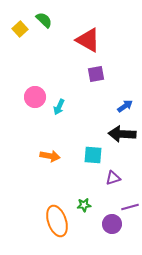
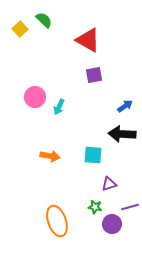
purple square: moved 2 px left, 1 px down
purple triangle: moved 4 px left, 6 px down
green star: moved 11 px right, 2 px down; rotated 16 degrees clockwise
